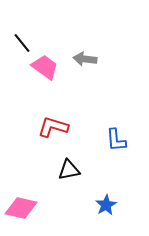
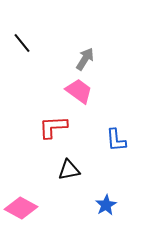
gray arrow: rotated 115 degrees clockwise
pink trapezoid: moved 34 px right, 24 px down
red L-shape: rotated 20 degrees counterclockwise
pink diamond: rotated 16 degrees clockwise
